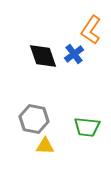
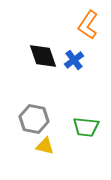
orange L-shape: moved 3 px left, 5 px up
blue cross: moved 6 px down
green trapezoid: moved 1 px left
yellow triangle: rotated 12 degrees clockwise
